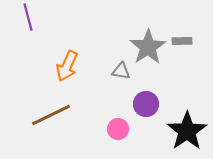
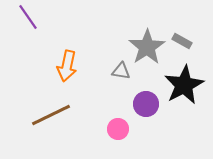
purple line: rotated 20 degrees counterclockwise
gray rectangle: rotated 30 degrees clockwise
gray star: moved 1 px left
orange arrow: rotated 12 degrees counterclockwise
black star: moved 3 px left, 46 px up; rotated 6 degrees clockwise
